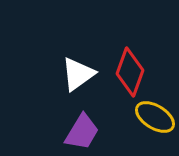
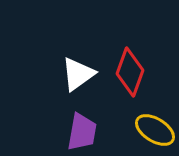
yellow ellipse: moved 13 px down
purple trapezoid: rotated 21 degrees counterclockwise
